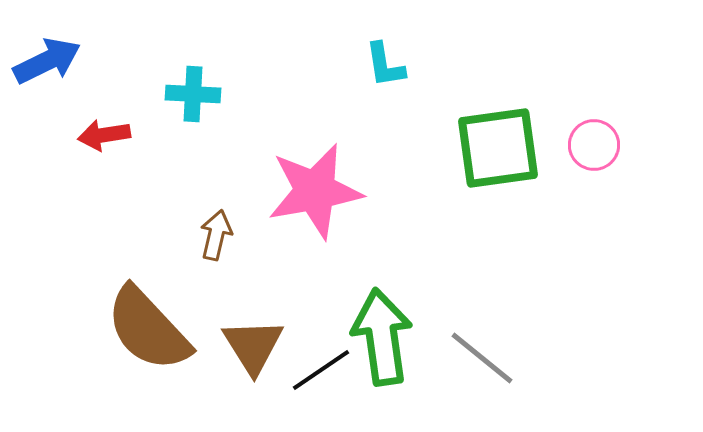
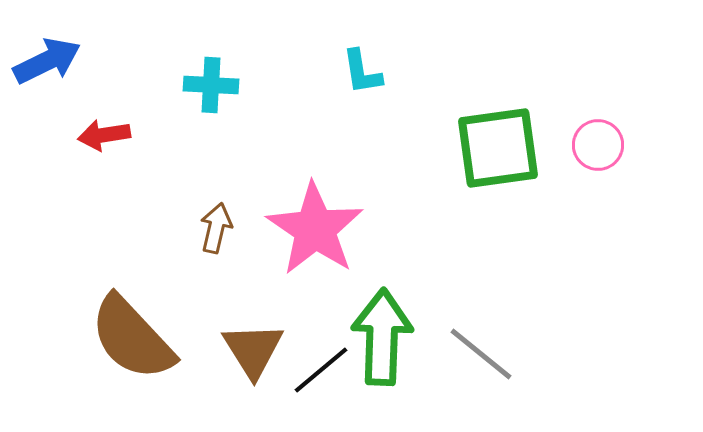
cyan L-shape: moved 23 px left, 7 px down
cyan cross: moved 18 px right, 9 px up
pink circle: moved 4 px right
pink star: moved 38 px down; rotated 28 degrees counterclockwise
brown arrow: moved 7 px up
brown semicircle: moved 16 px left, 9 px down
green arrow: rotated 10 degrees clockwise
brown triangle: moved 4 px down
gray line: moved 1 px left, 4 px up
black line: rotated 6 degrees counterclockwise
